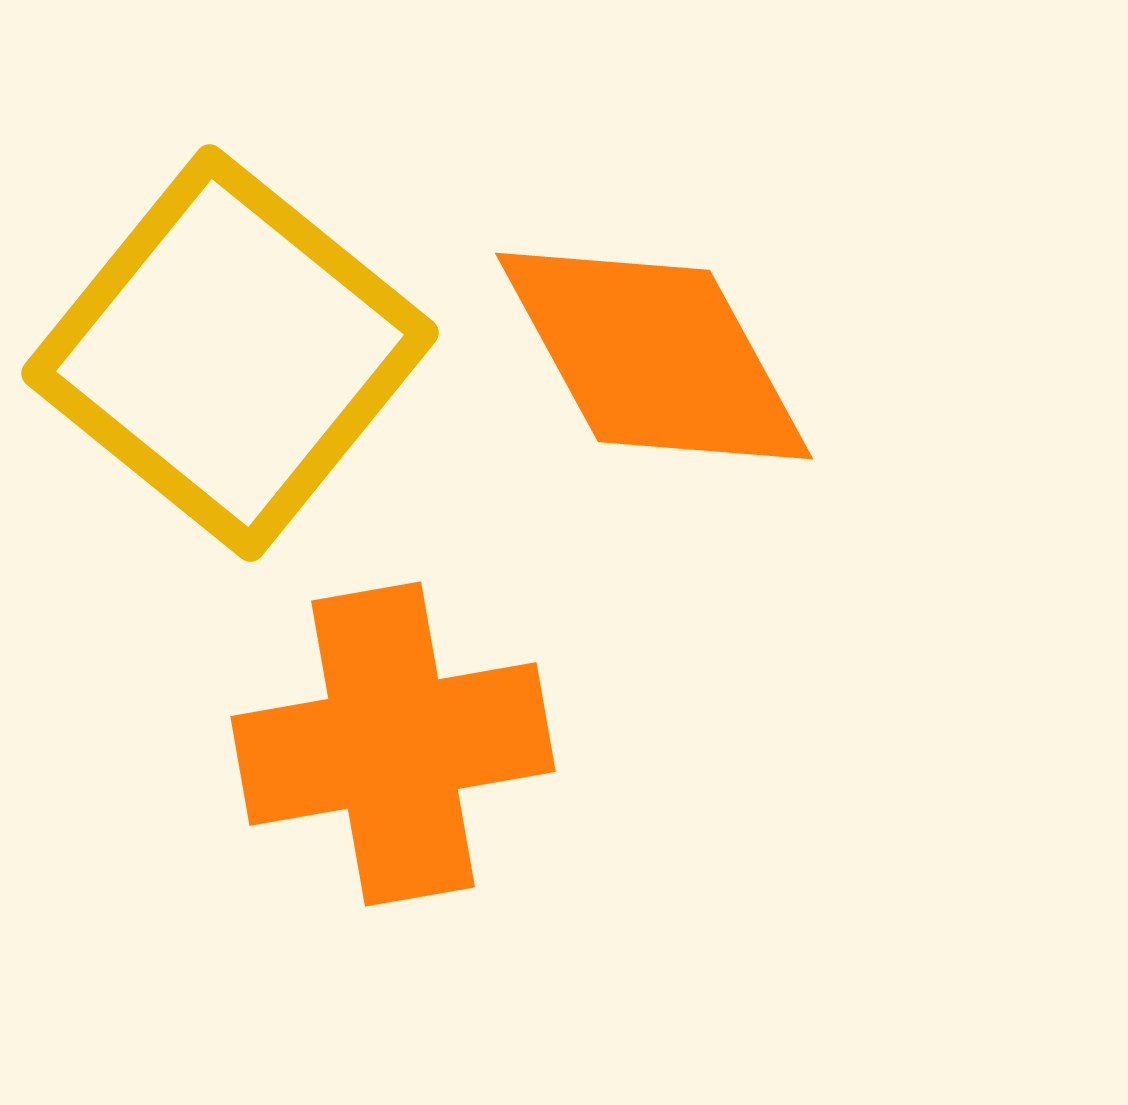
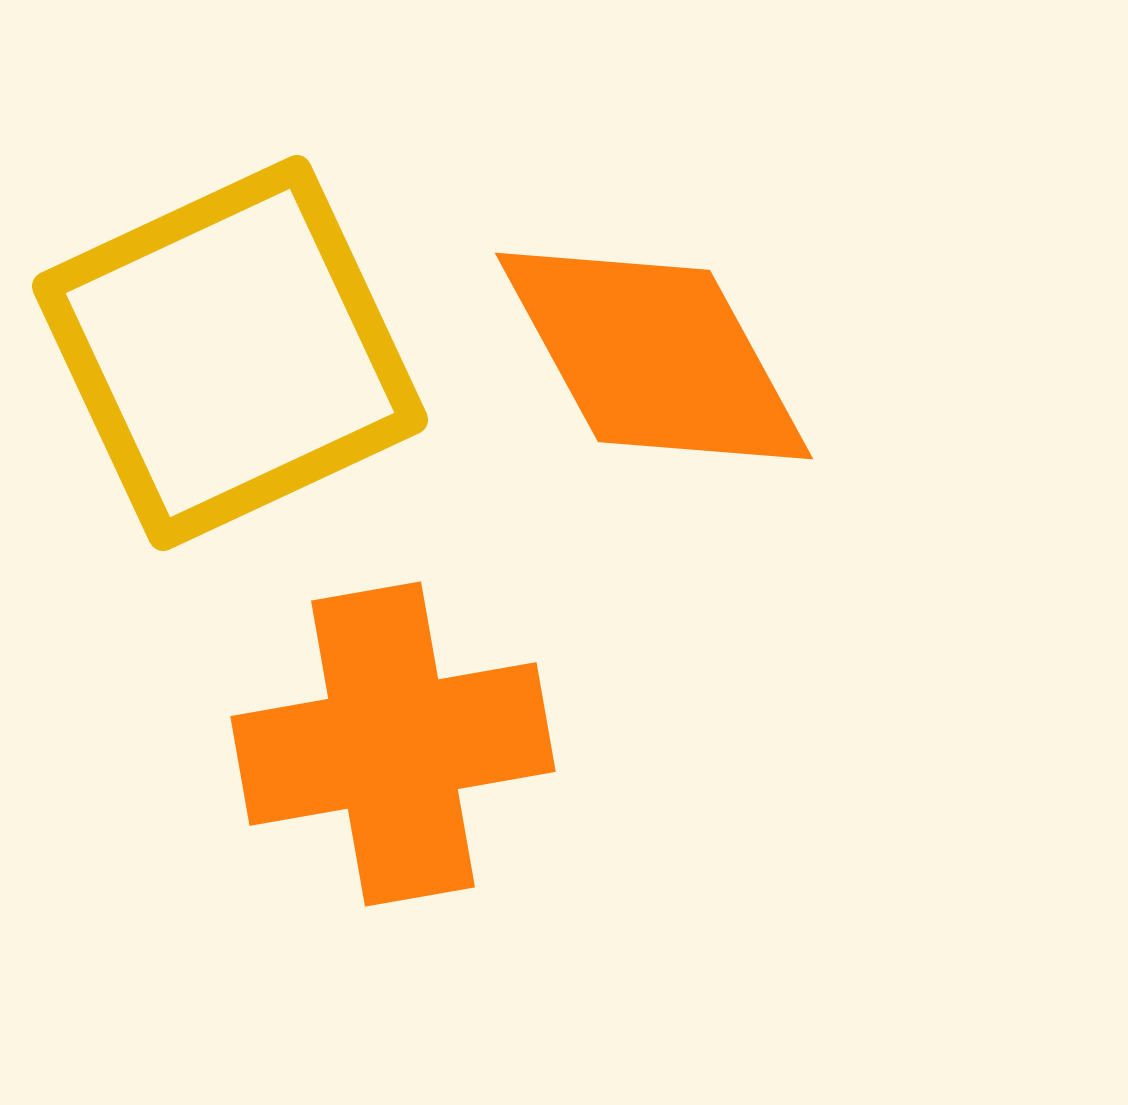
yellow square: rotated 26 degrees clockwise
